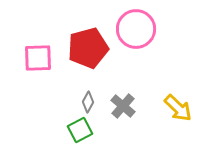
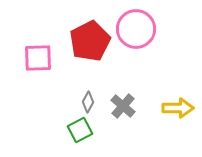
red pentagon: moved 2 px right, 7 px up; rotated 12 degrees counterclockwise
yellow arrow: rotated 44 degrees counterclockwise
